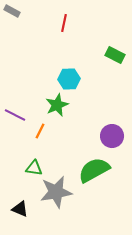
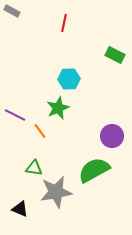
green star: moved 1 px right, 3 px down
orange line: rotated 63 degrees counterclockwise
